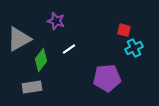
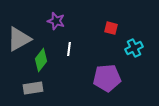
red square: moved 13 px left, 2 px up
white line: rotated 48 degrees counterclockwise
gray rectangle: moved 1 px right, 1 px down
